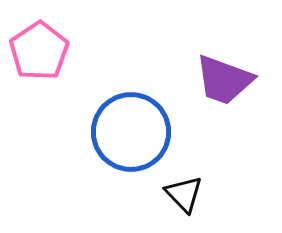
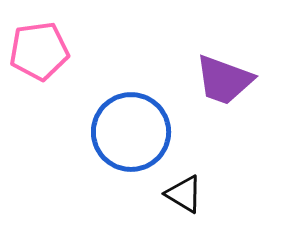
pink pentagon: rotated 26 degrees clockwise
black triangle: rotated 15 degrees counterclockwise
